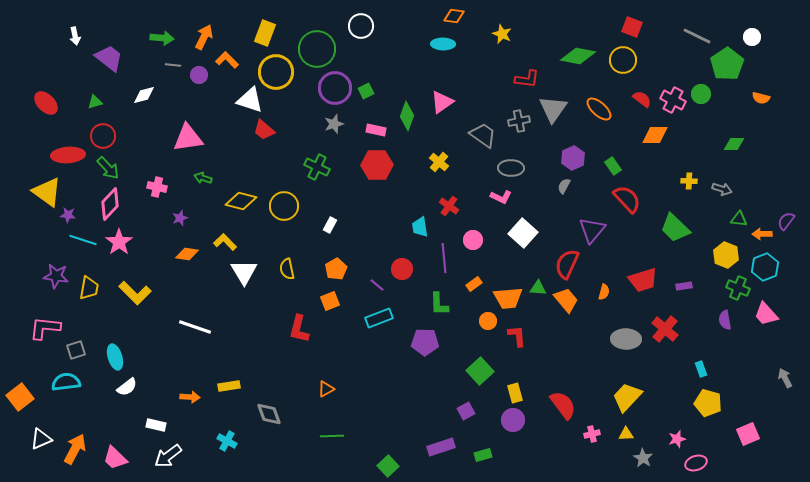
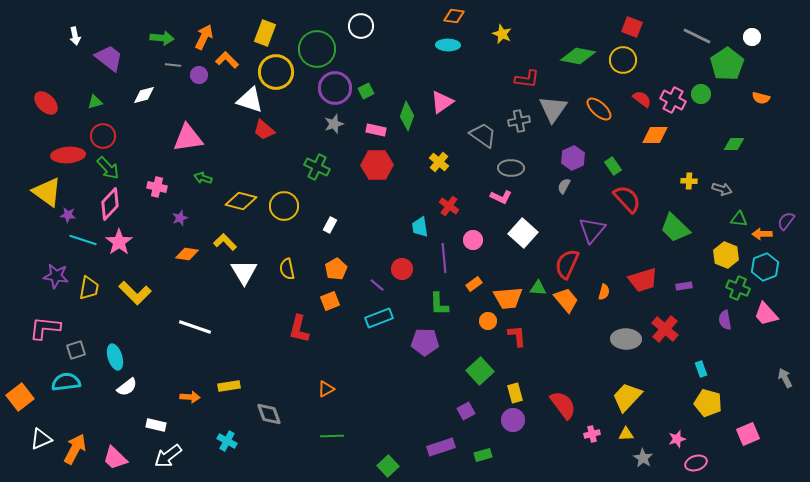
cyan ellipse at (443, 44): moved 5 px right, 1 px down
